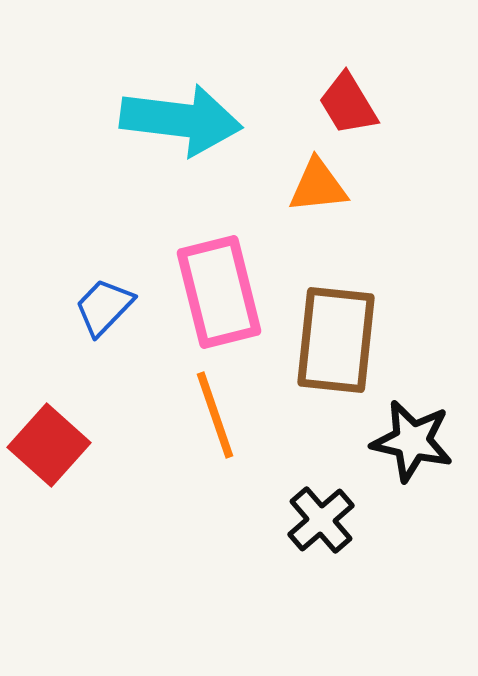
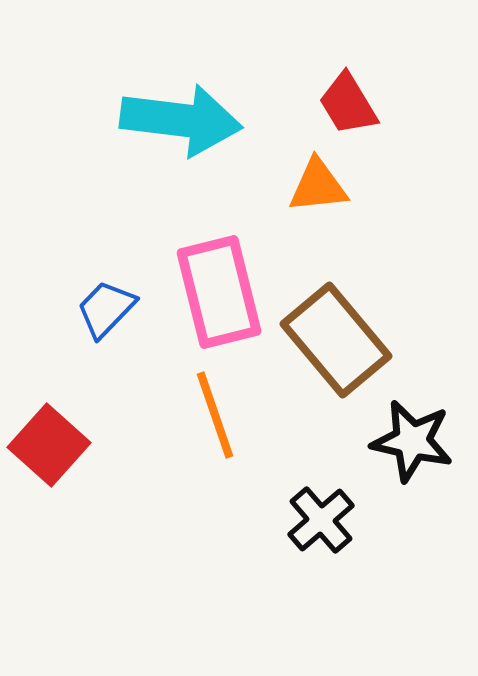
blue trapezoid: moved 2 px right, 2 px down
brown rectangle: rotated 46 degrees counterclockwise
